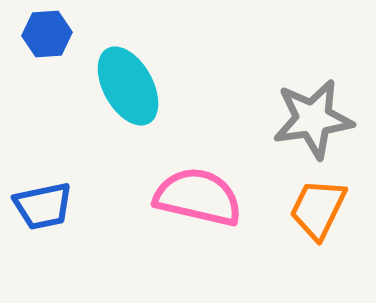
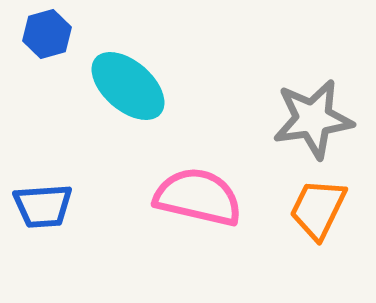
blue hexagon: rotated 12 degrees counterclockwise
cyan ellipse: rotated 20 degrees counterclockwise
blue trapezoid: rotated 8 degrees clockwise
